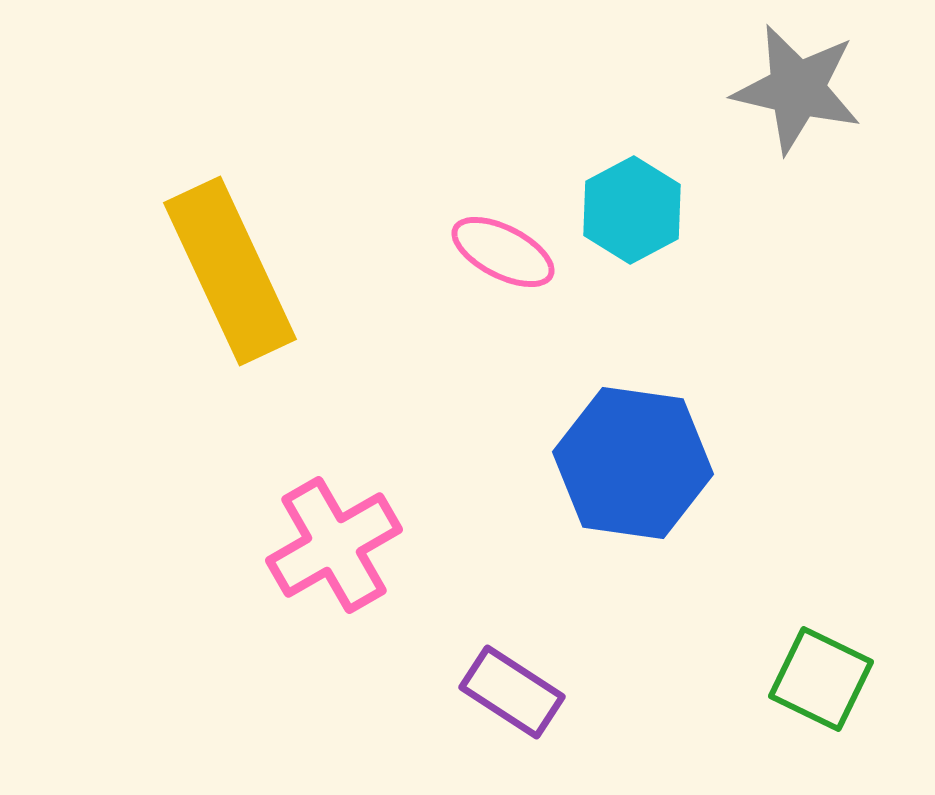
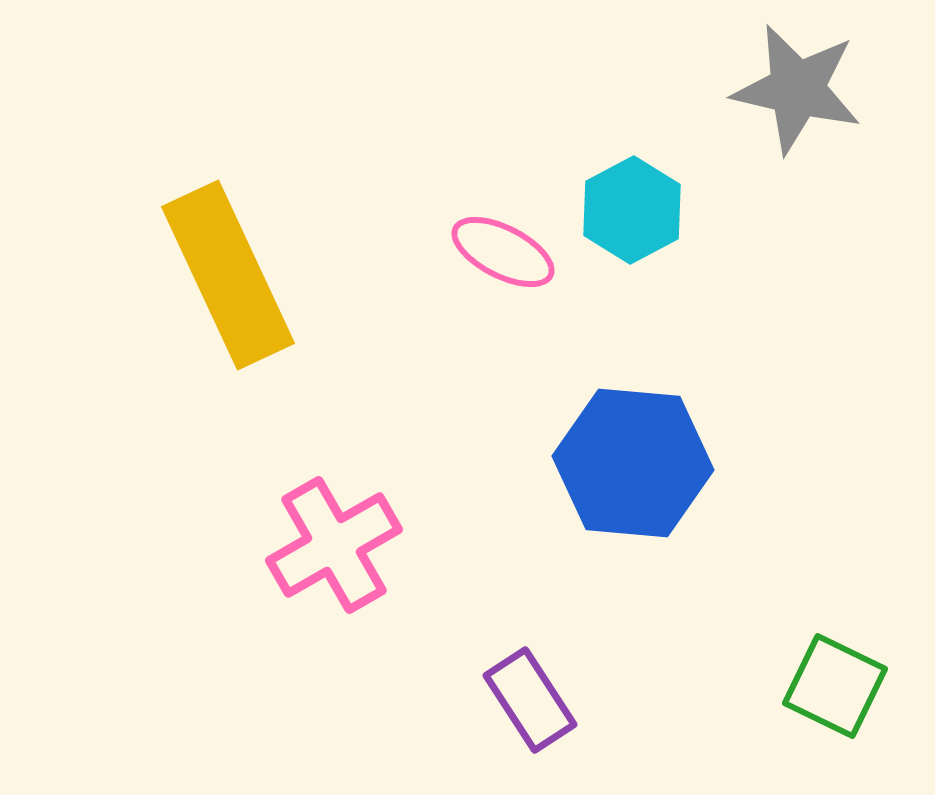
yellow rectangle: moved 2 px left, 4 px down
blue hexagon: rotated 3 degrees counterclockwise
green square: moved 14 px right, 7 px down
purple rectangle: moved 18 px right, 8 px down; rotated 24 degrees clockwise
